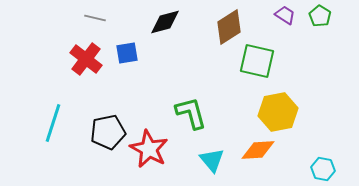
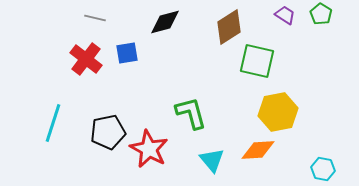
green pentagon: moved 1 px right, 2 px up
